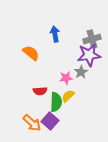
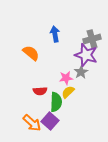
purple star: moved 3 px left; rotated 25 degrees clockwise
yellow semicircle: moved 4 px up
